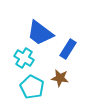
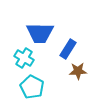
blue trapezoid: rotated 36 degrees counterclockwise
brown star: moved 18 px right, 7 px up; rotated 12 degrees counterclockwise
